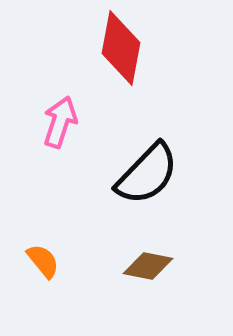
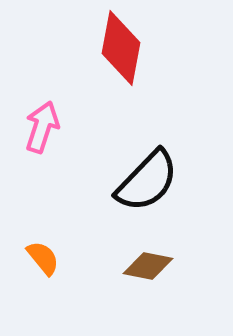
pink arrow: moved 18 px left, 5 px down
black semicircle: moved 7 px down
orange semicircle: moved 3 px up
